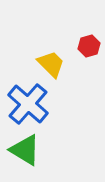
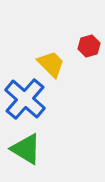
blue cross: moved 3 px left, 5 px up
green triangle: moved 1 px right, 1 px up
